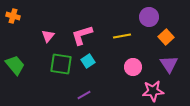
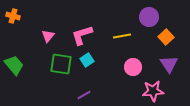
cyan square: moved 1 px left, 1 px up
green trapezoid: moved 1 px left
